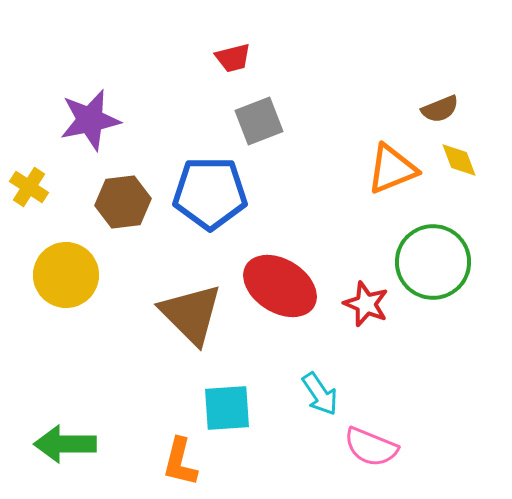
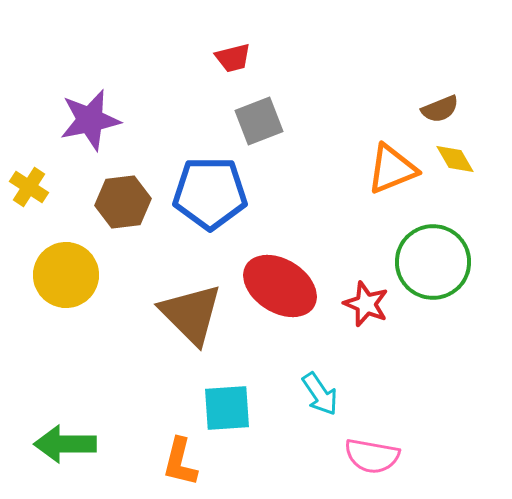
yellow diamond: moved 4 px left, 1 px up; rotated 9 degrees counterclockwise
pink semicircle: moved 1 px right, 9 px down; rotated 12 degrees counterclockwise
